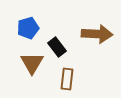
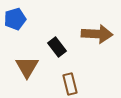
blue pentagon: moved 13 px left, 9 px up
brown triangle: moved 5 px left, 4 px down
brown rectangle: moved 3 px right, 5 px down; rotated 20 degrees counterclockwise
